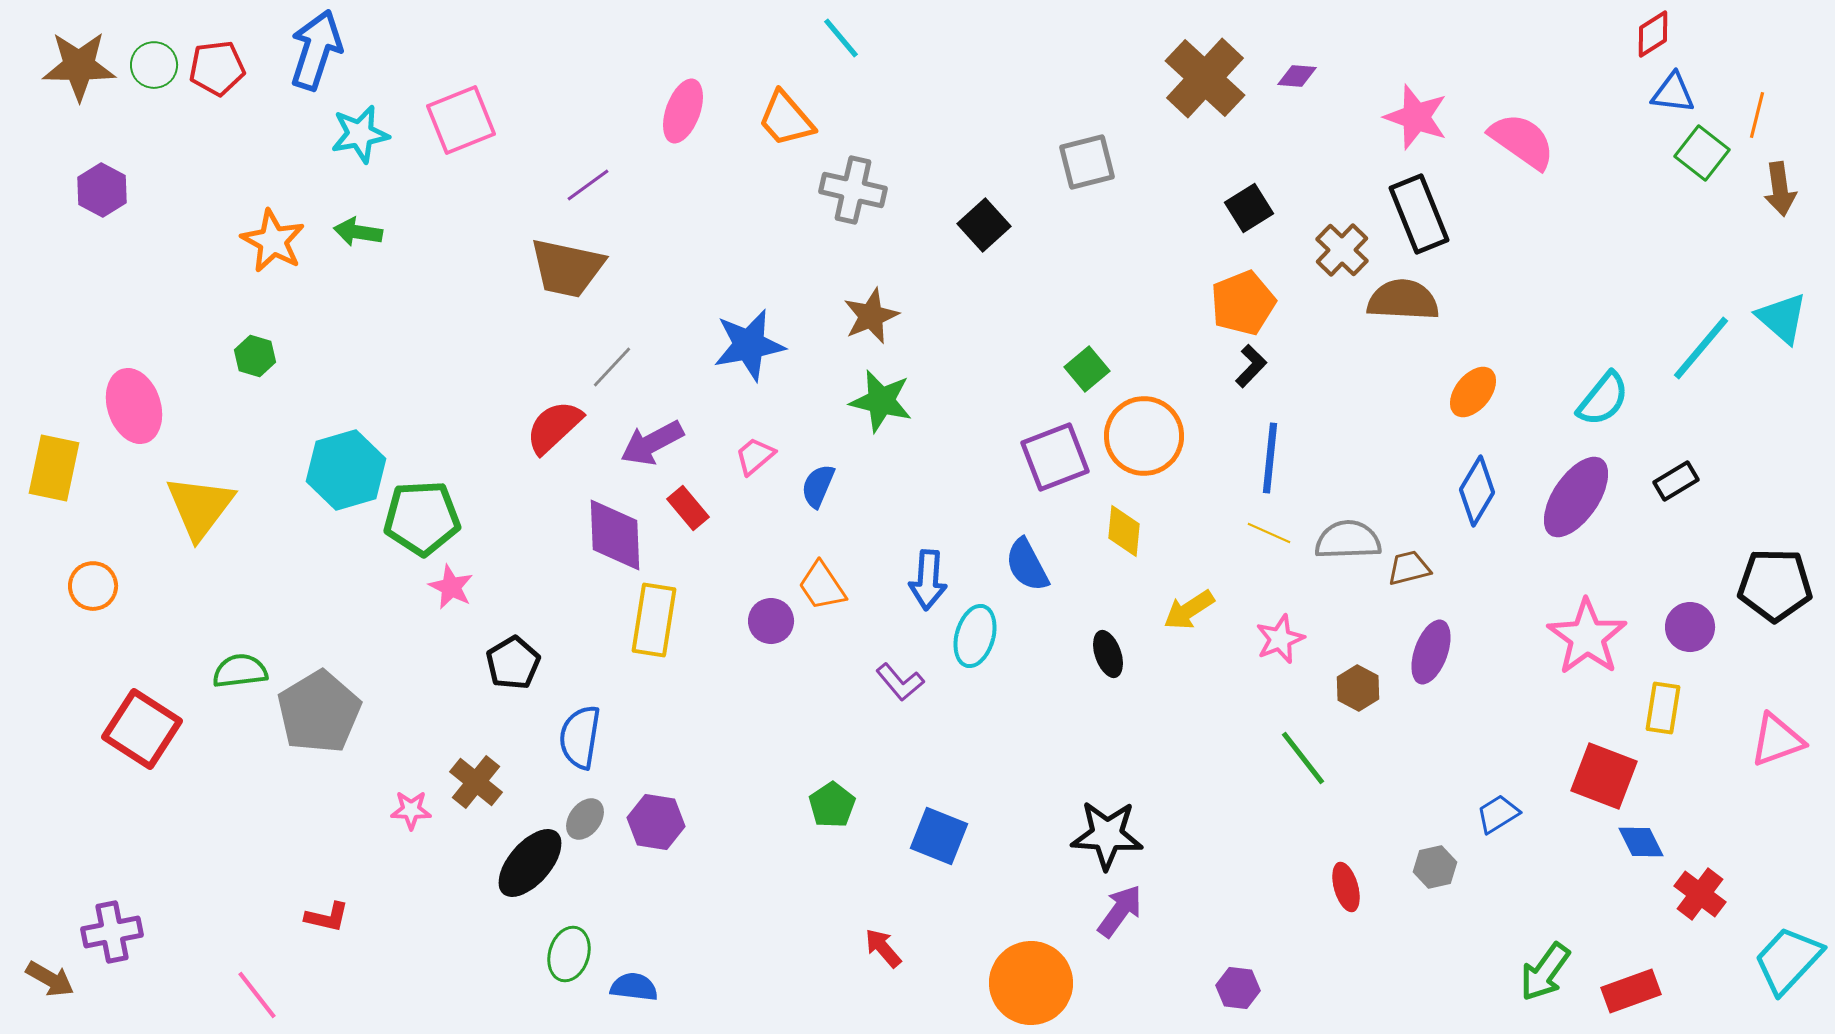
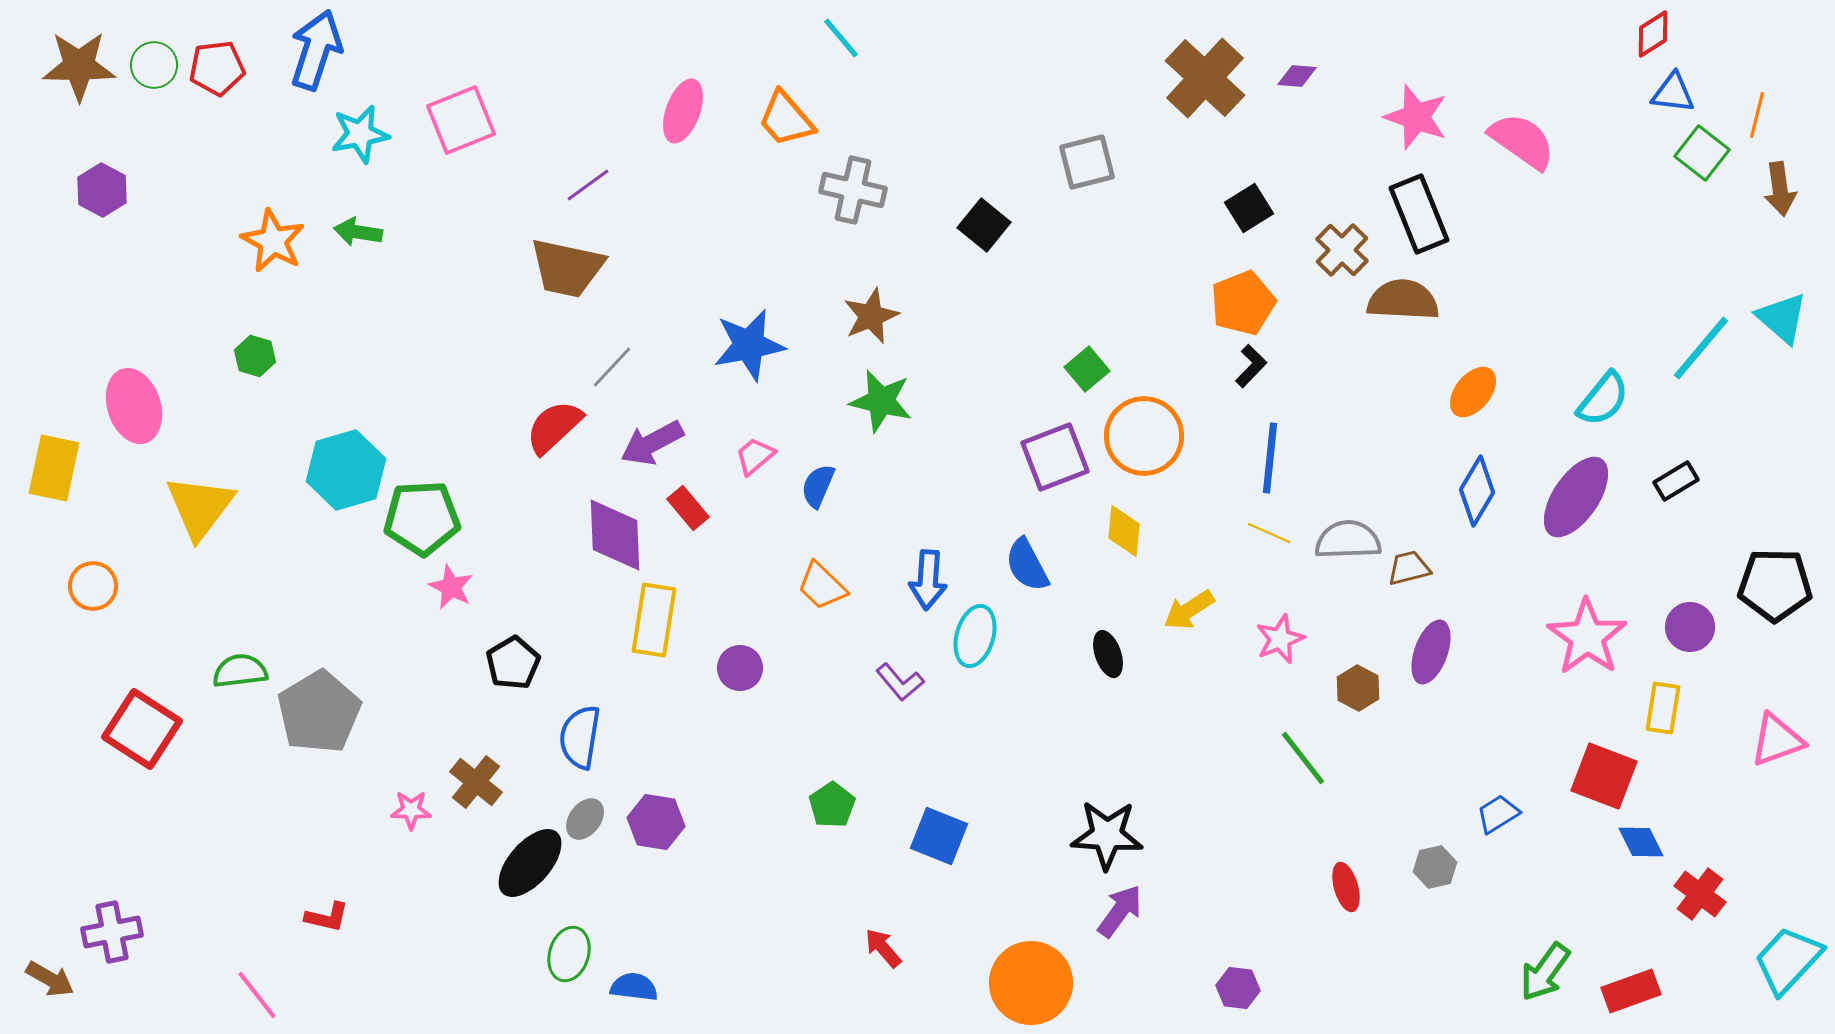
black square at (984, 225): rotated 9 degrees counterclockwise
orange trapezoid at (822, 586): rotated 12 degrees counterclockwise
purple circle at (771, 621): moved 31 px left, 47 px down
